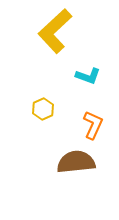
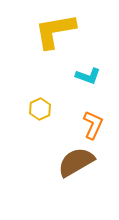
yellow L-shape: rotated 33 degrees clockwise
yellow hexagon: moved 3 px left
brown semicircle: rotated 24 degrees counterclockwise
